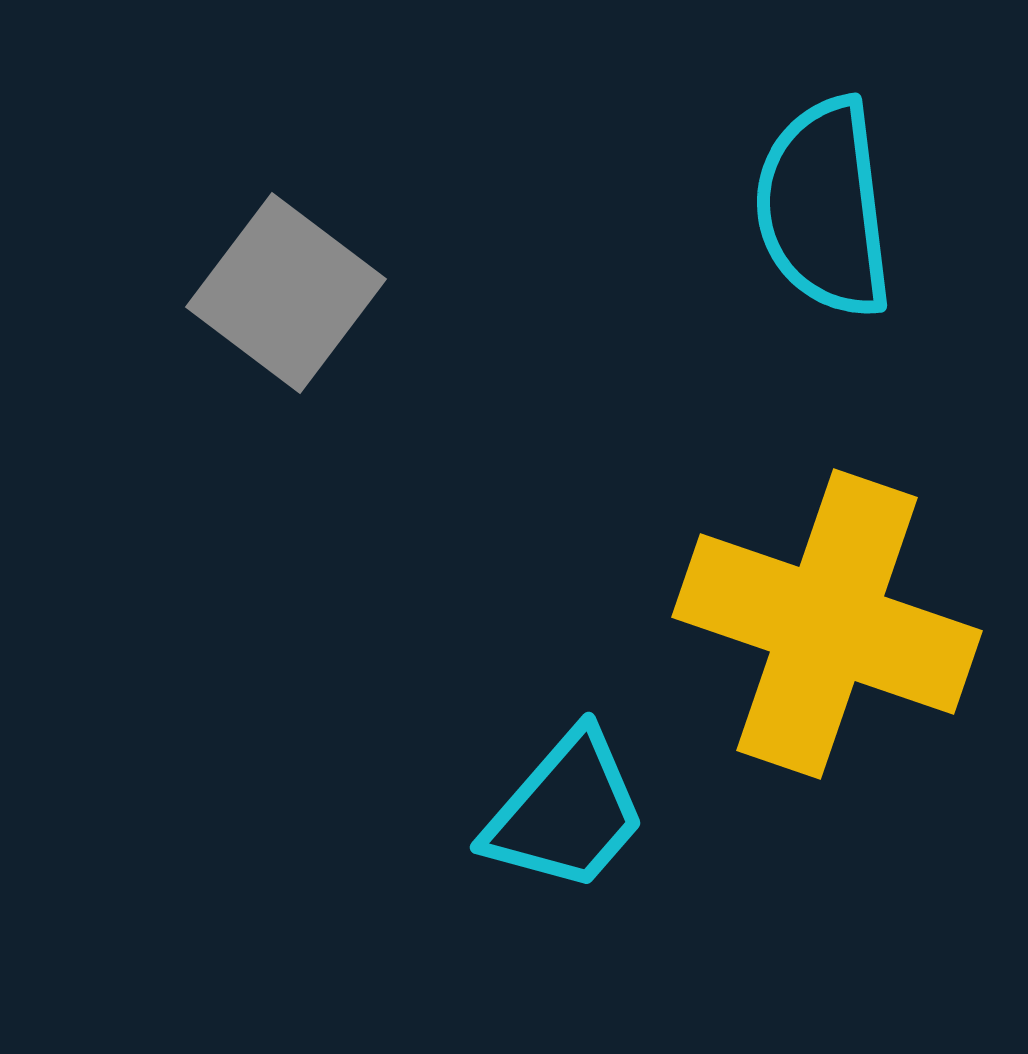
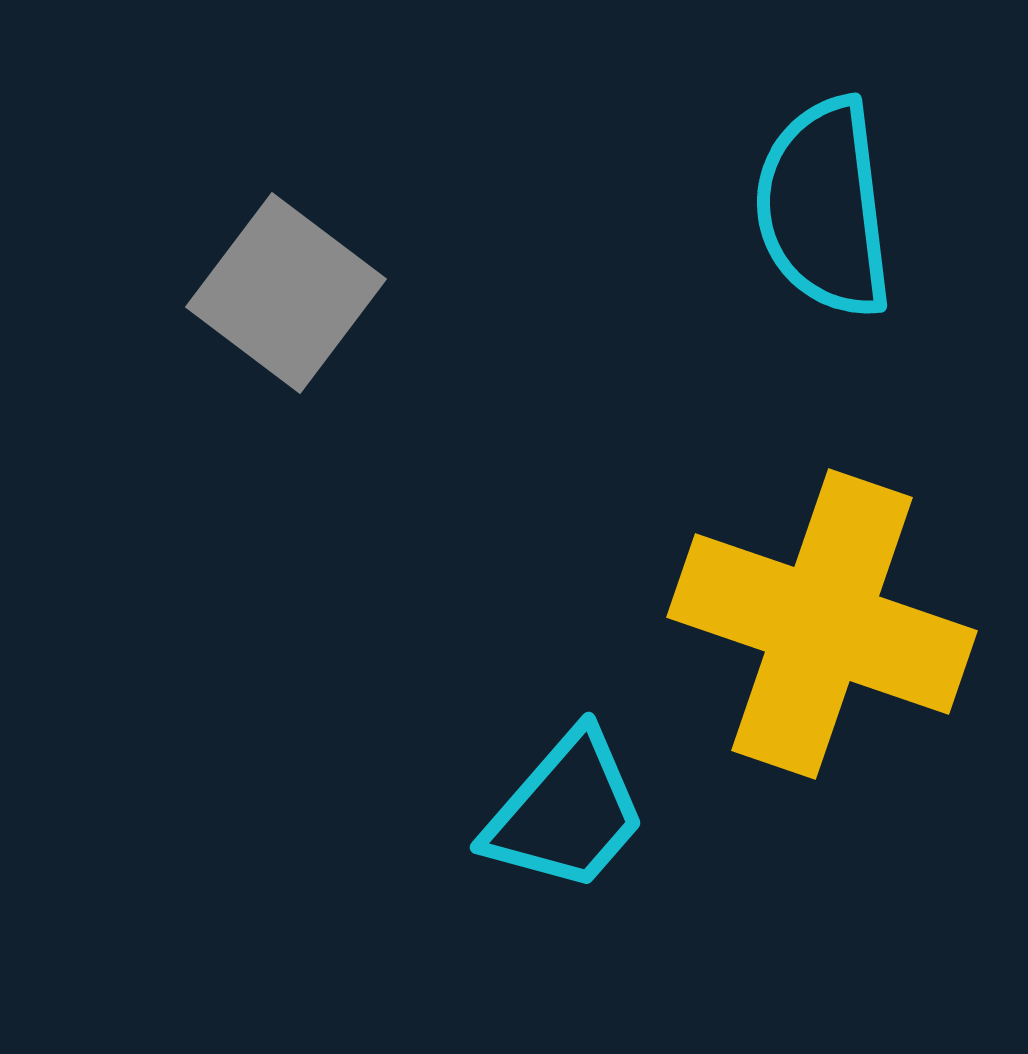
yellow cross: moved 5 px left
